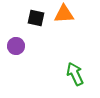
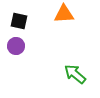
black square: moved 17 px left, 3 px down
green arrow: rotated 25 degrees counterclockwise
